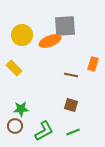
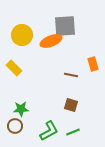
orange ellipse: moved 1 px right
orange rectangle: rotated 32 degrees counterclockwise
green L-shape: moved 5 px right
